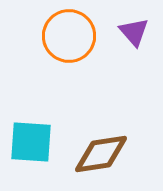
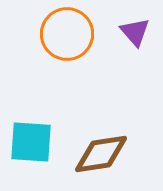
purple triangle: moved 1 px right
orange circle: moved 2 px left, 2 px up
